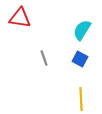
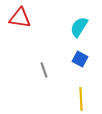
cyan semicircle: moved 3 px left, 3 px up
gray line: moved 12 px down
